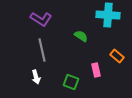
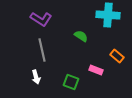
pink rectangle: rotated 56 degrees counterclockwise
